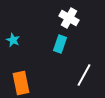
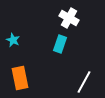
white line: moved 7 px down
orange rectangle: moved 1 px left, 5 px up
